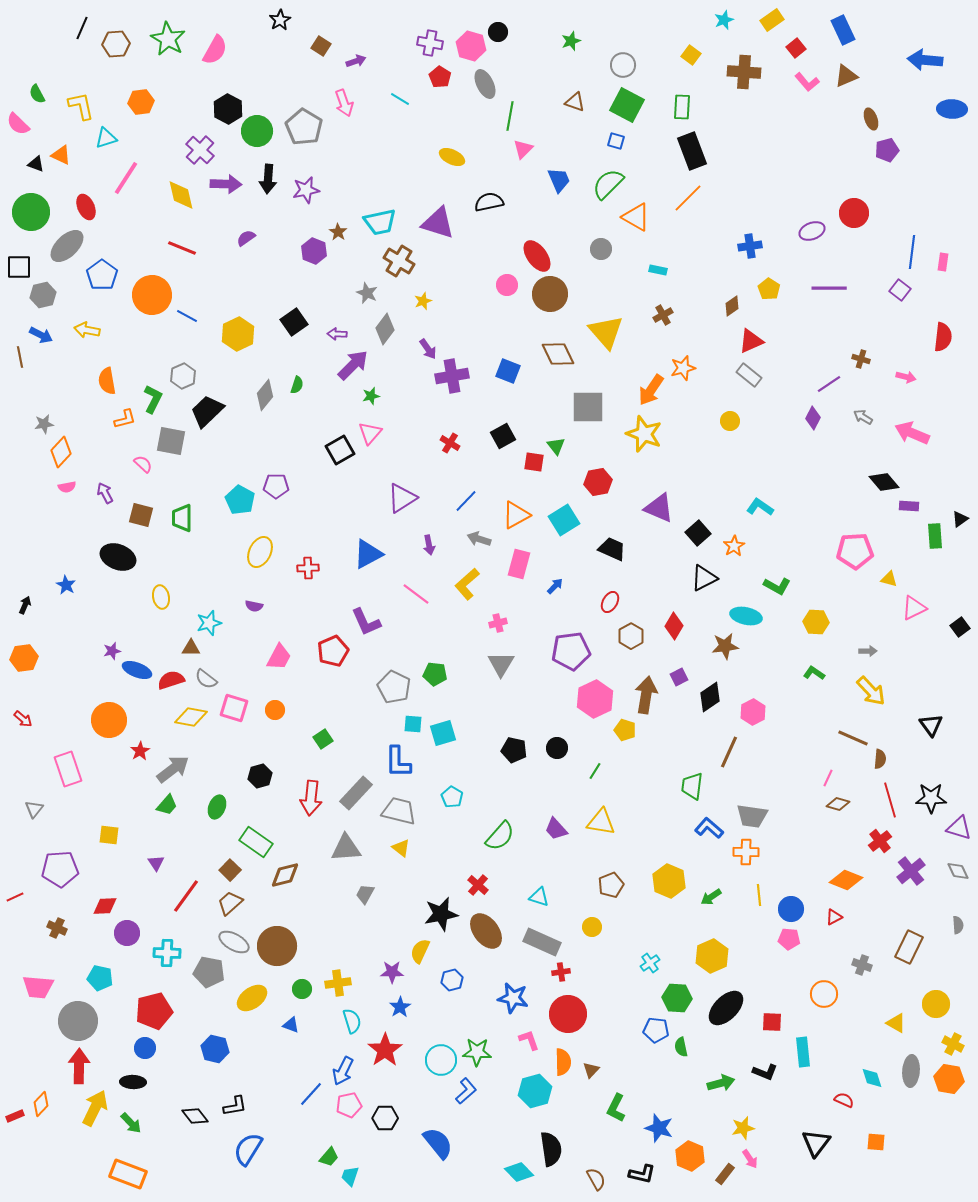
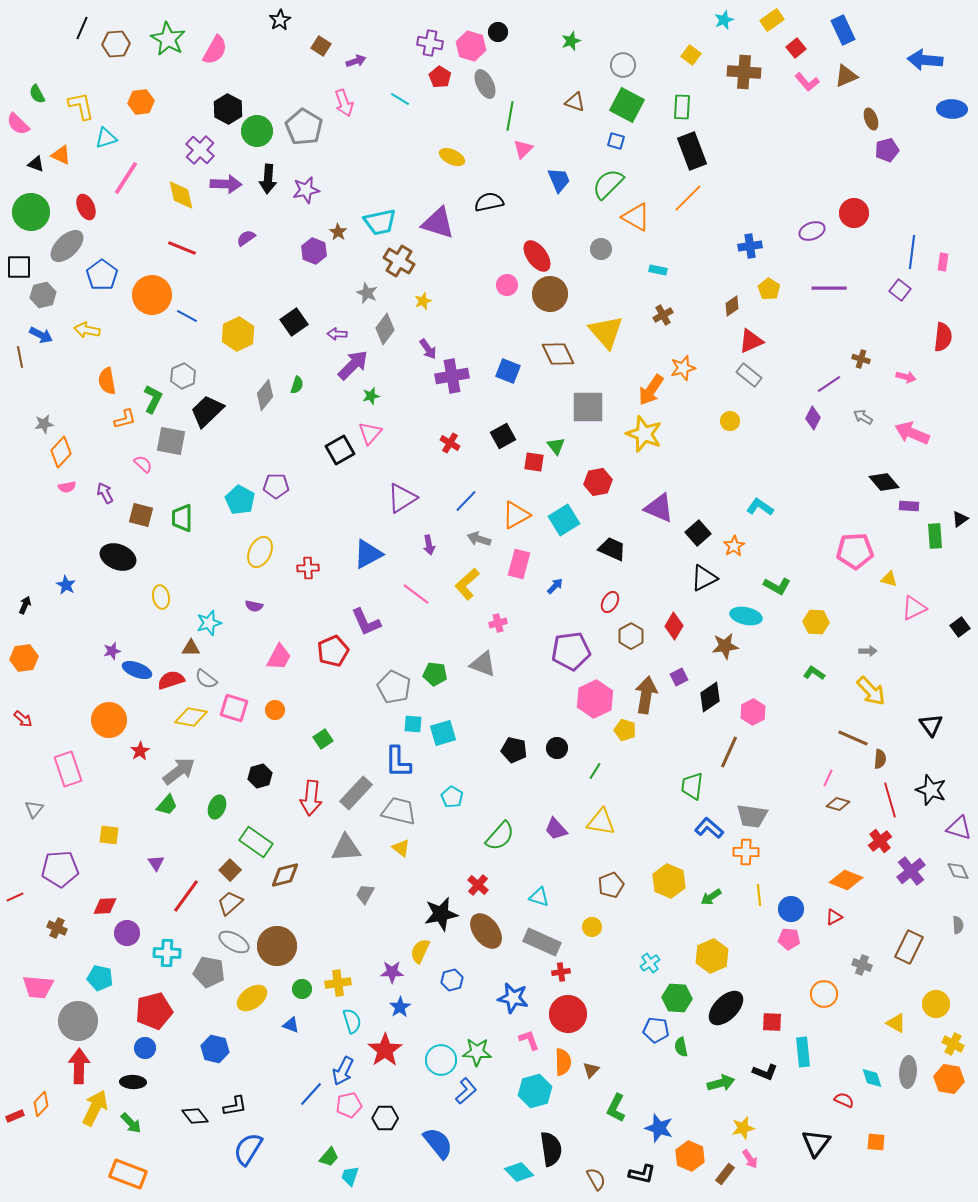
gray triangle at (501, 664): moved 18 px left; rotated 40 degrees counterclockwise
gray arrow at (173, 769): moved 6 px right, 2 px down
black star at (931, 798): moved 8 px up; rotated 20 degrees clockwise
gray ellipse at (911, 1071): moved 3 px left, 1 px down
